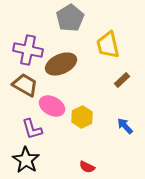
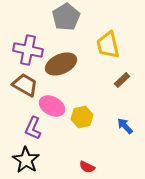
gray pentagon: moved 4 px left, 1 px up
yellow hexagon: rotated 15 degrees clockwise
purple L-shape: moved 1 px right, 1 px up; rotated 40 degrees clockwise
